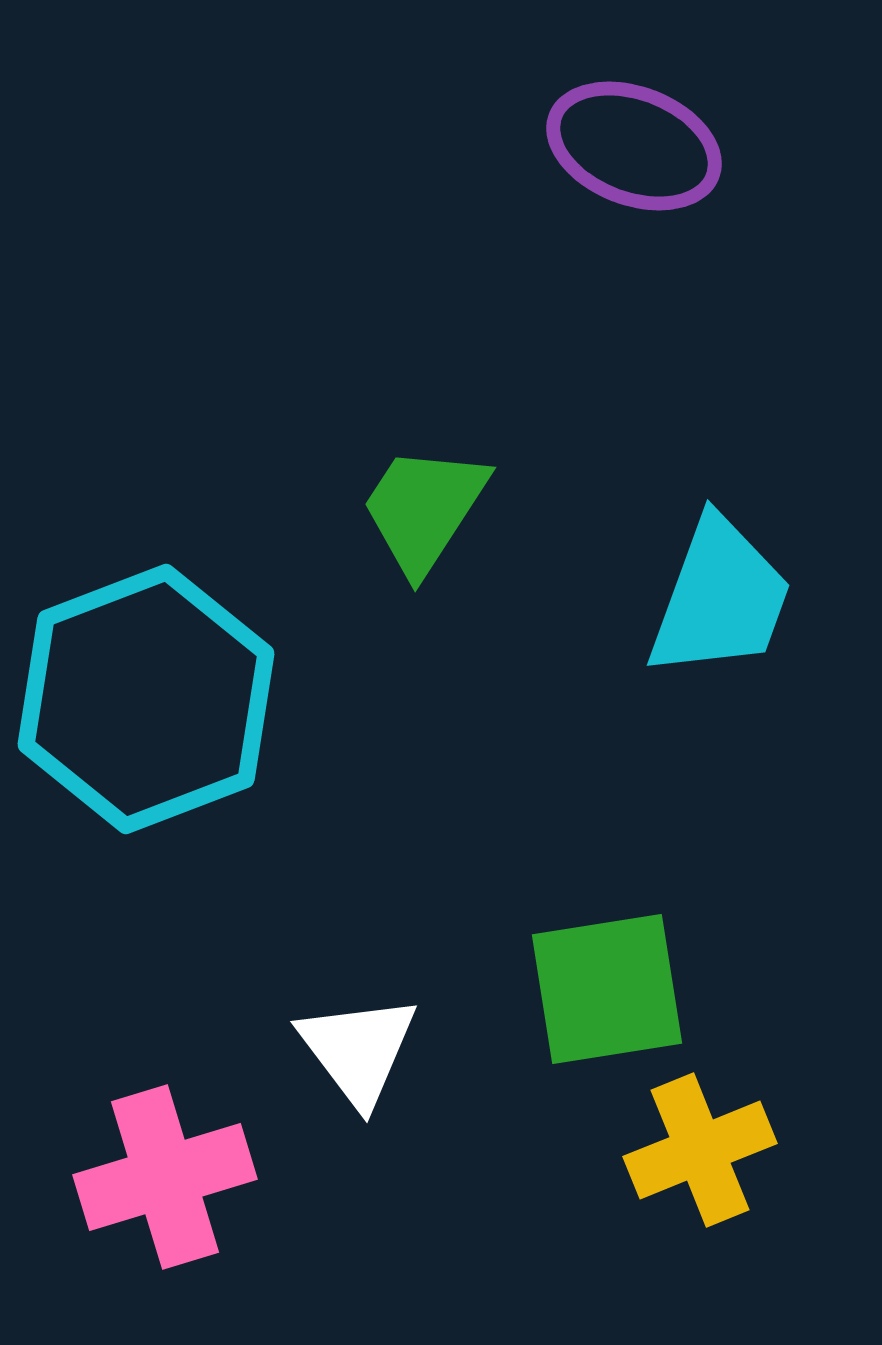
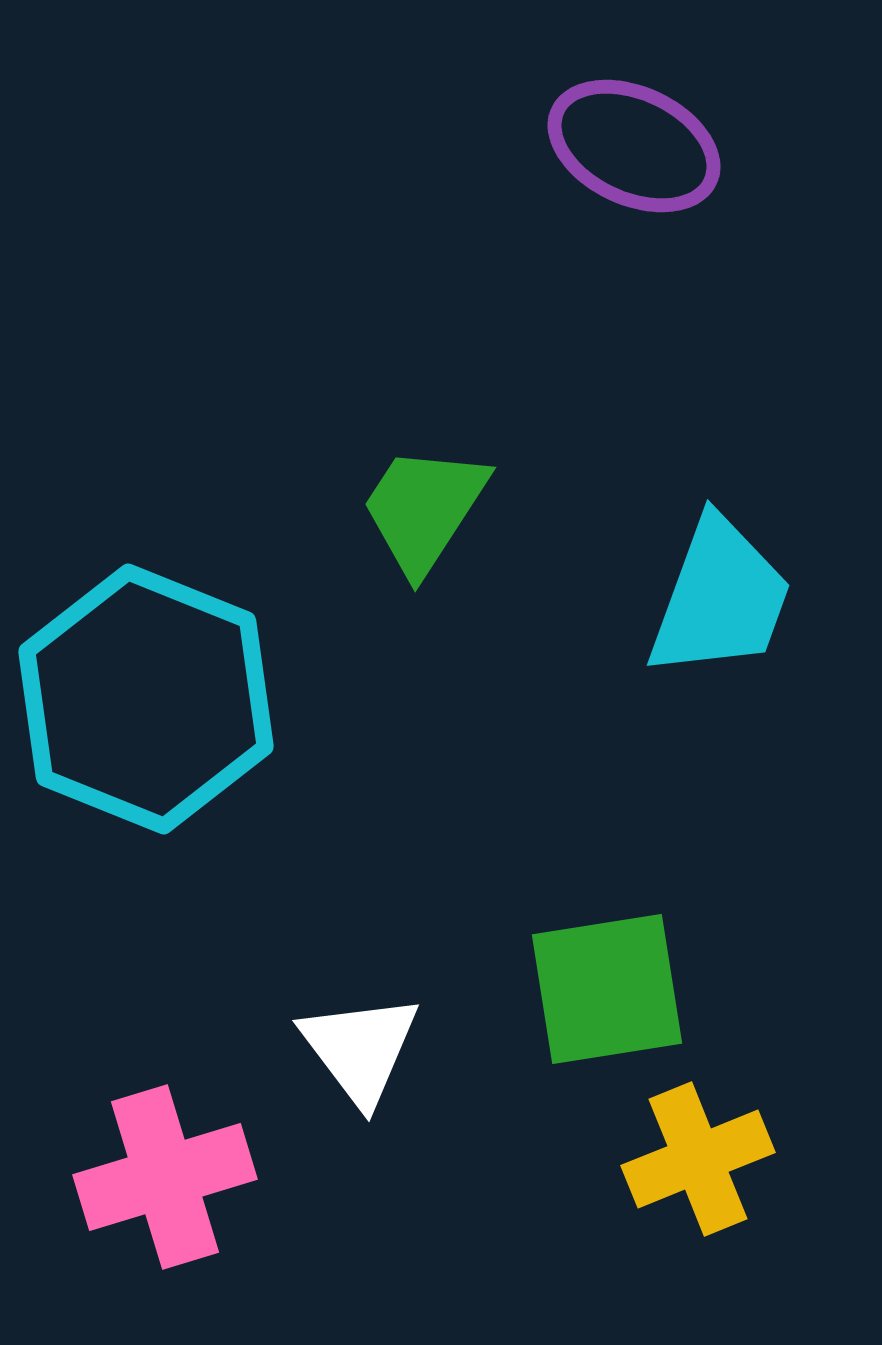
purple ellipse: rotated 4 degrees clockwise
cyan hexagon: rotated 17 degrees counterclockwise
white triangle: moved 2 px right, 1 px up
yellow cross: moved 2 px left, 9 px down
